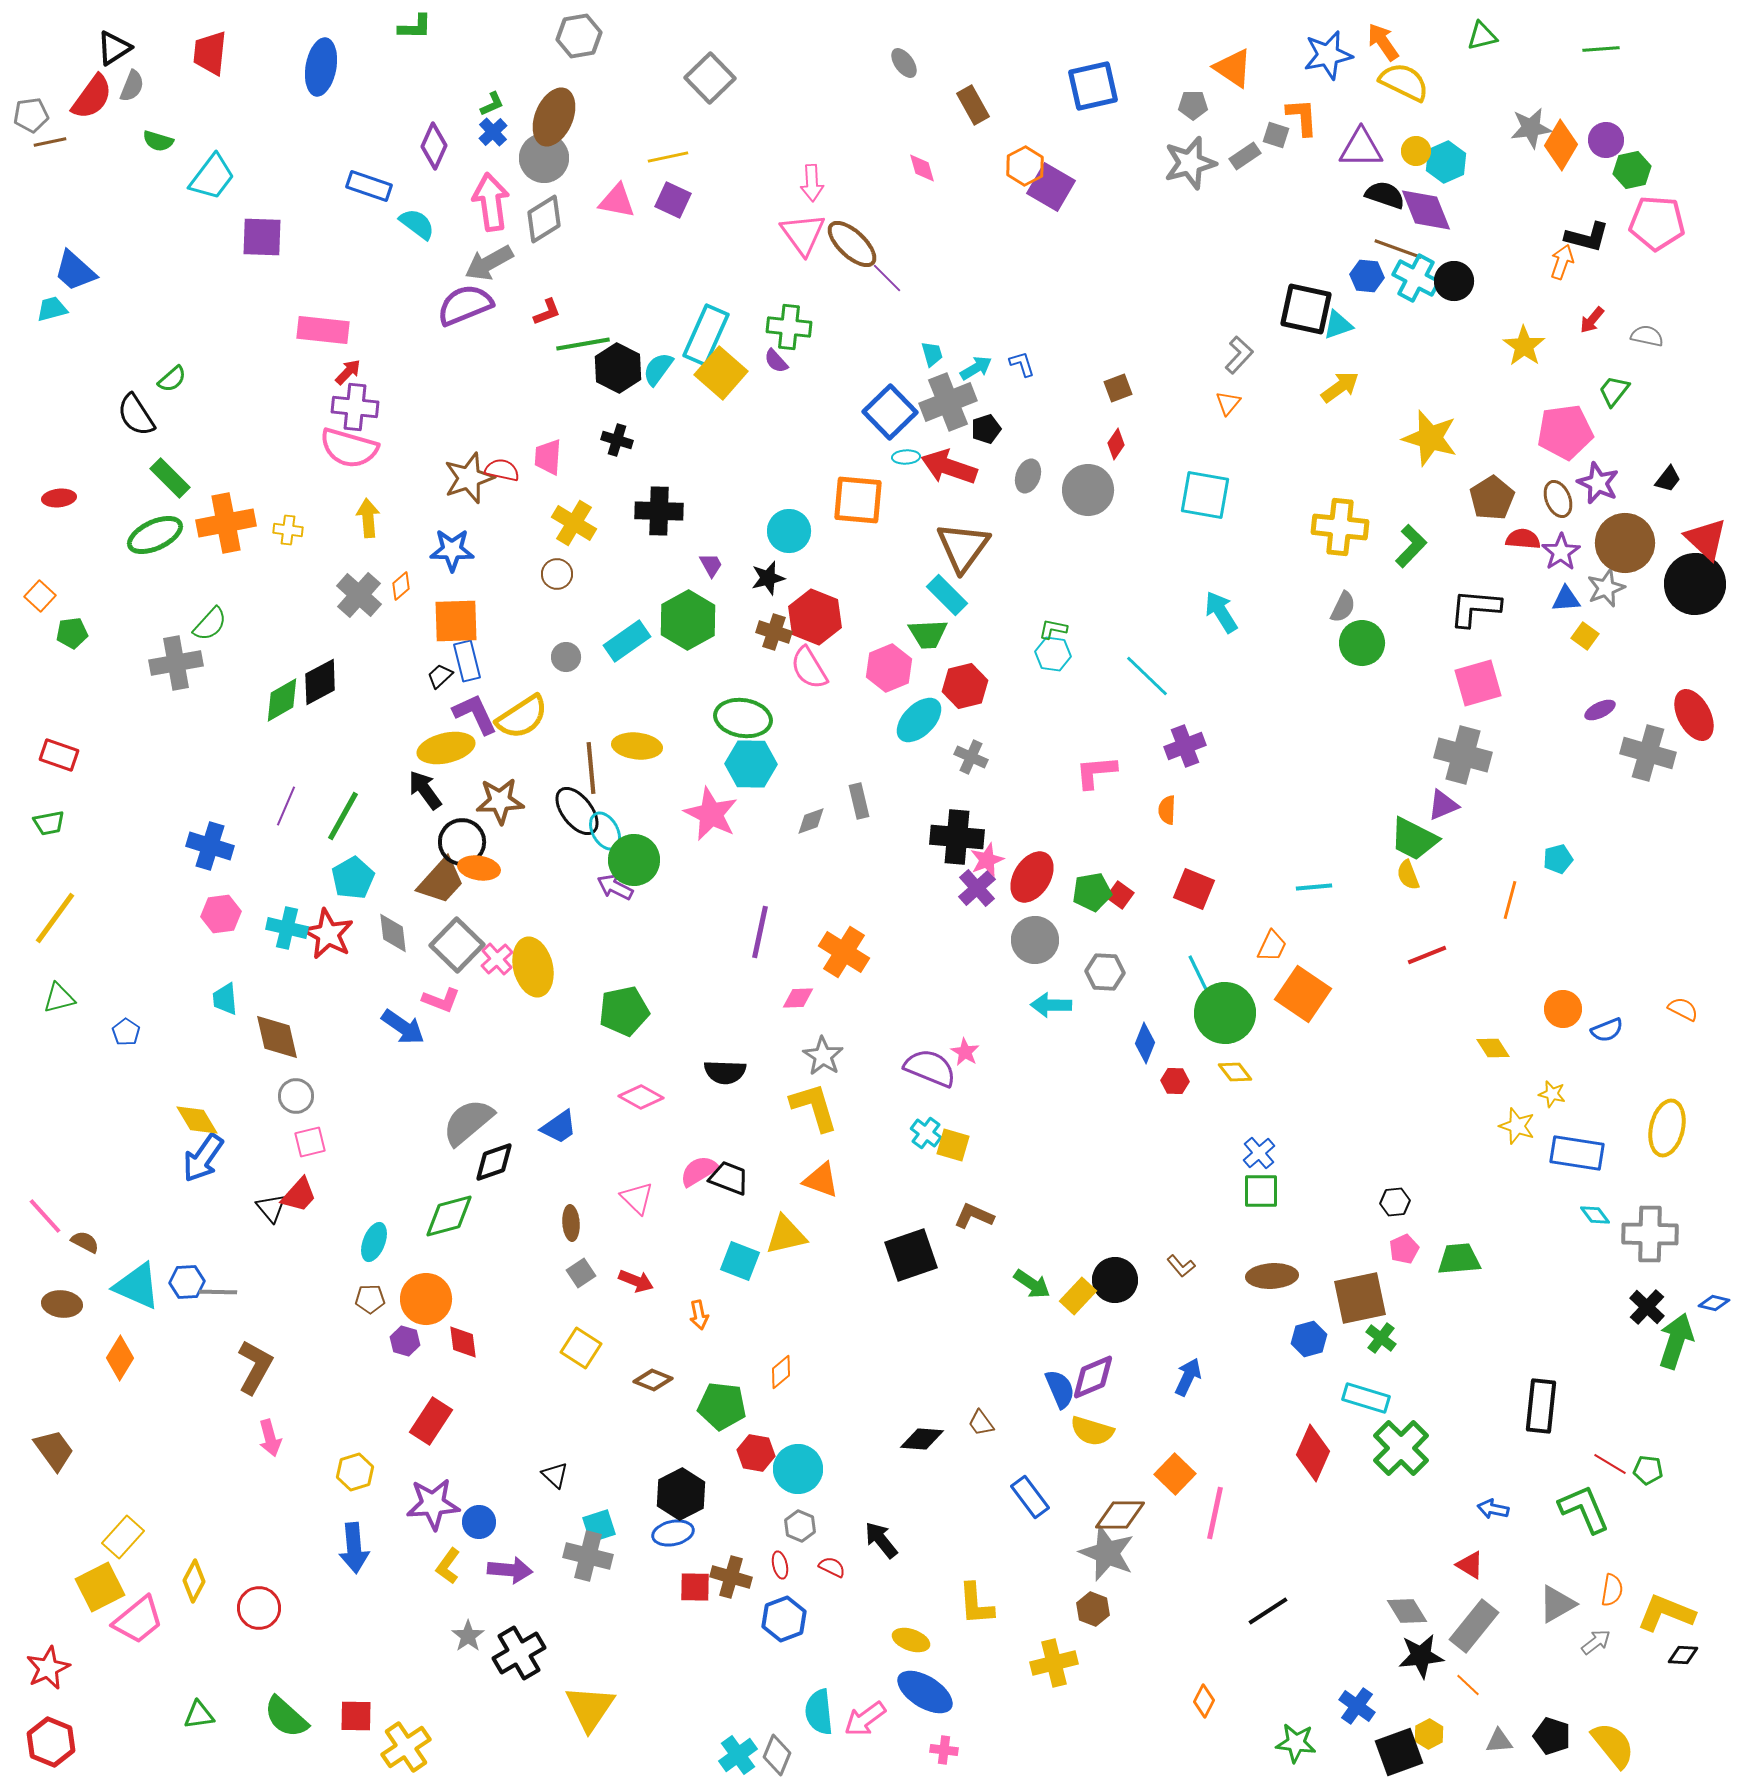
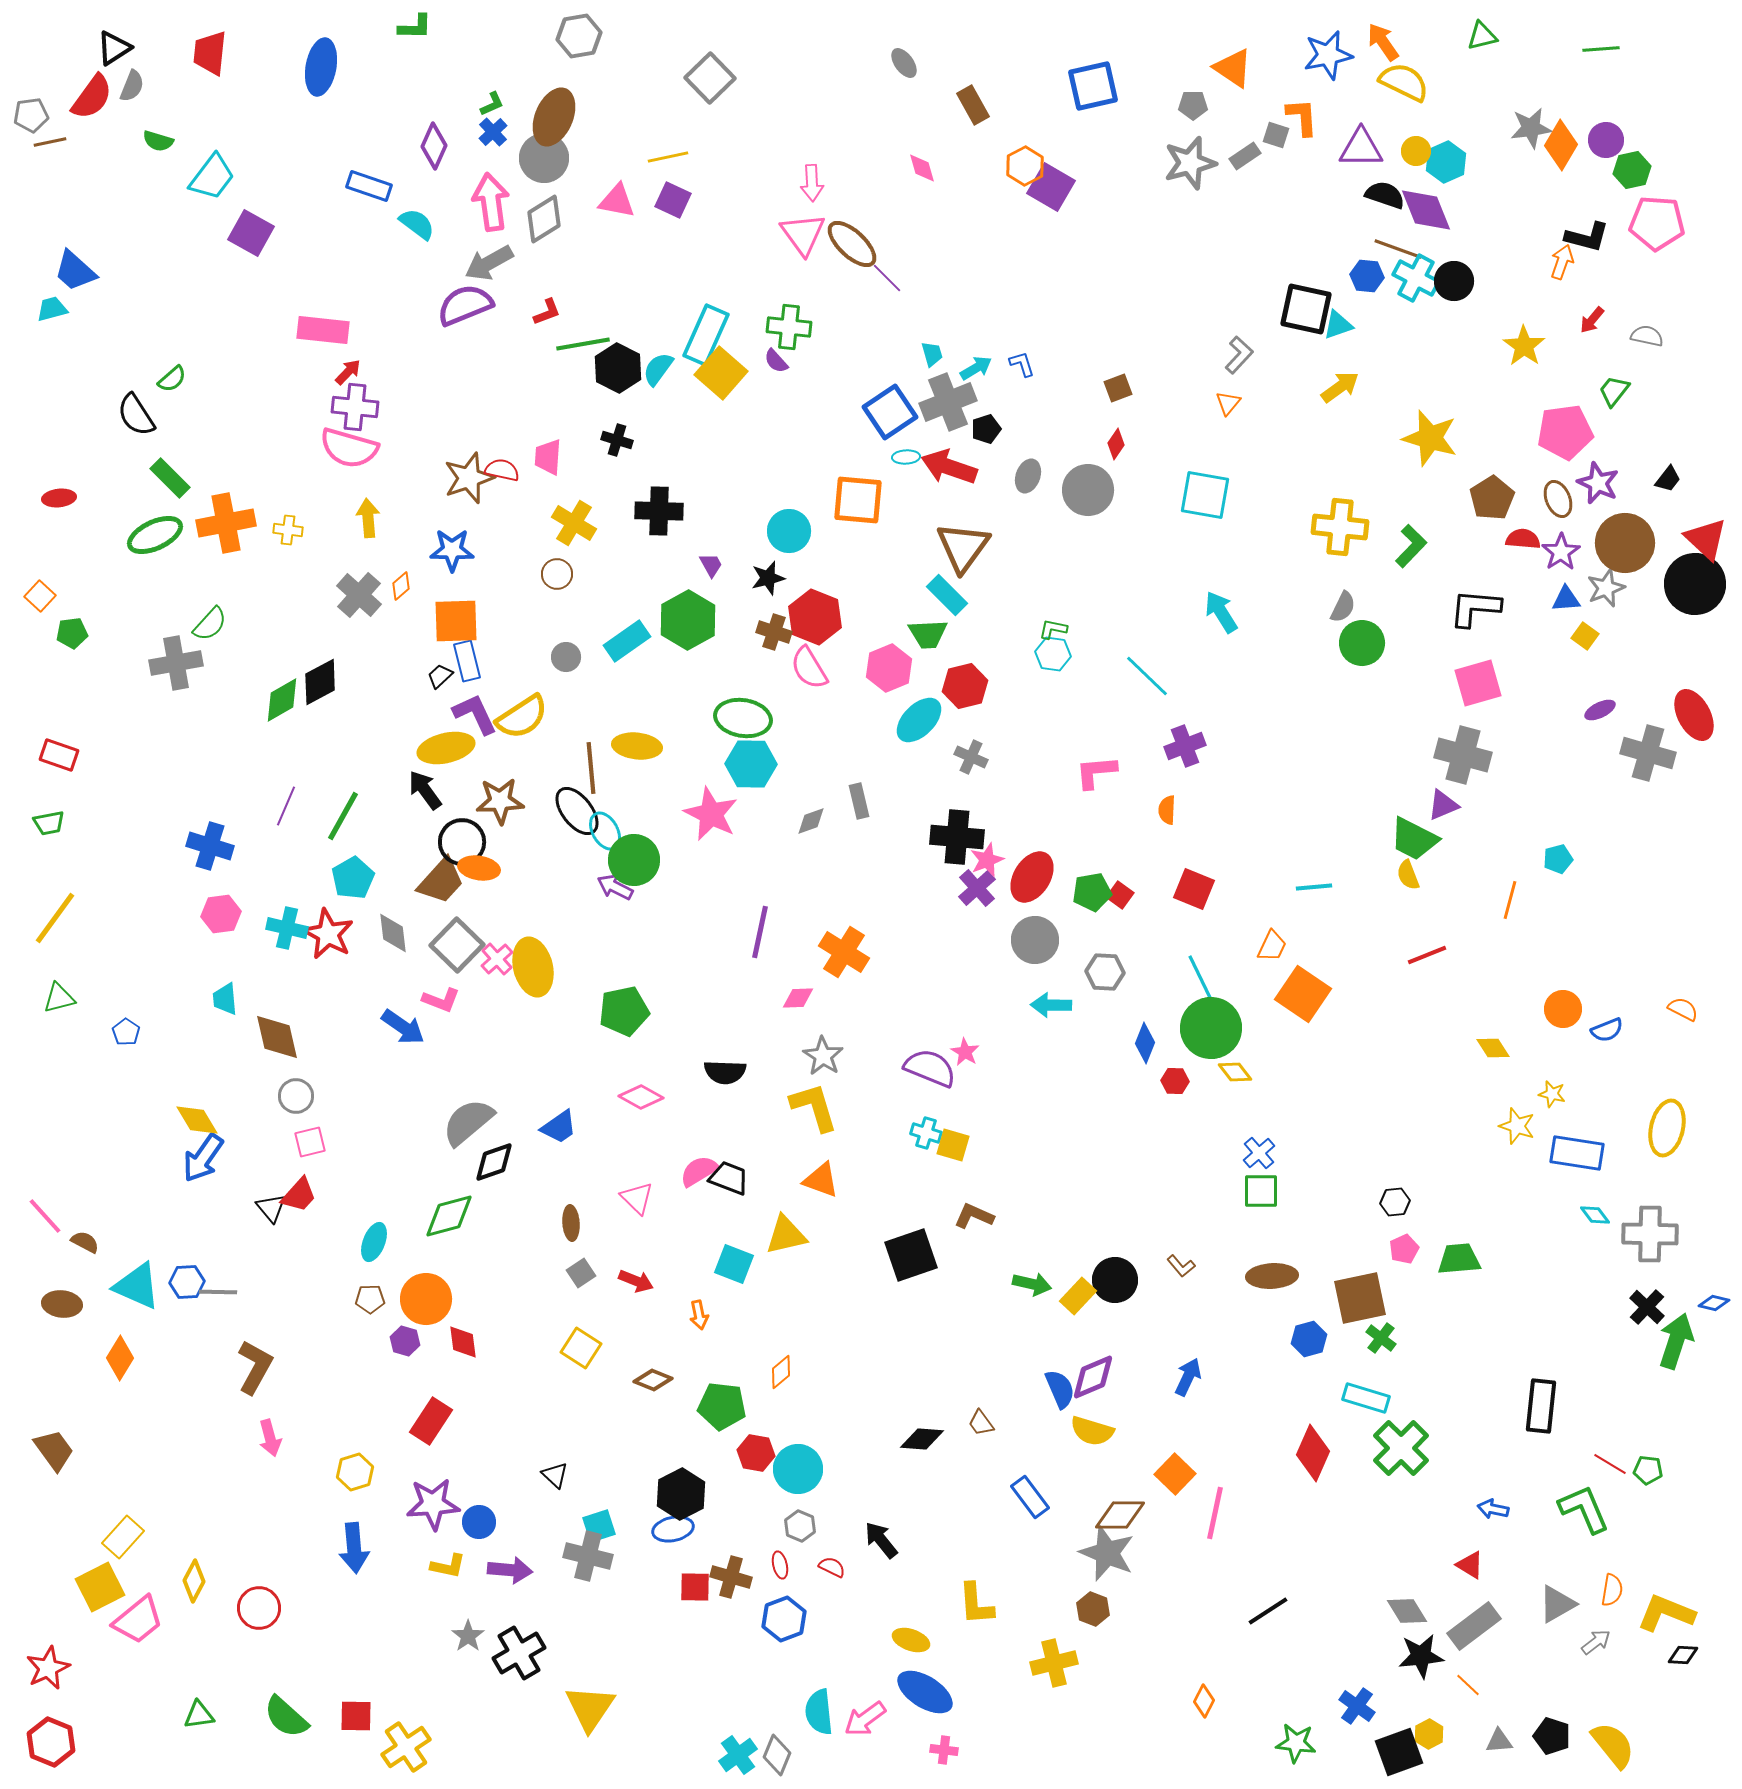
purple square at (262, 237): moved 11 px left, 4 px up; rotated 27 degrees clockwise
blue square at (890, 412): rotated 10 degrees clockwise
green circle at (1225, 1013): moved 14 px left, 15 px down
cyan cross at (926, 1133): rotated 20 degrees counterclockwise
cyan square at (740, 1261): moved 6 px left, 3 px down
green arrow at (1032, 1284): rotated 21 degrees counterclockwise
blue ellipse at (673, 1533): moved 4 px up
yellow L-shape at (448, 1566): rotated 114 degrees counterclockwise
gray rectangle at (1474, 1626): rotated 14 degrees clockwise
